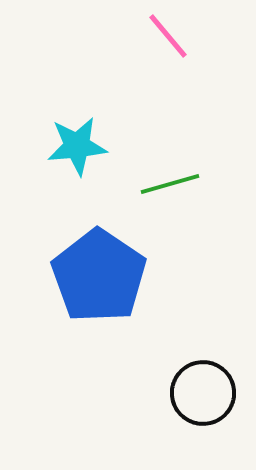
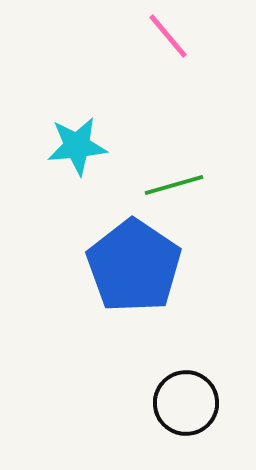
green line: moved 4 px right, 1 px down
blue pentagon: moved 35 px right, 10 px up
black circle: moved 17 px left, 10 px down
